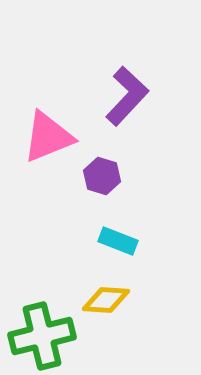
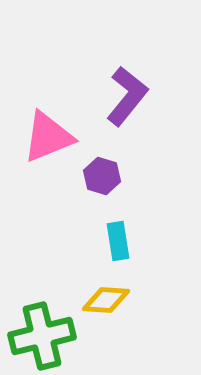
purple L-shape: rotated 4 degrees counterclockwise
cyan rectangle: rotated 60 degrees clockwise
